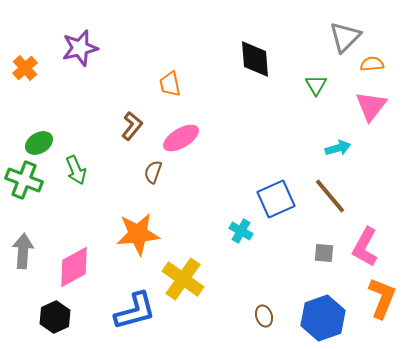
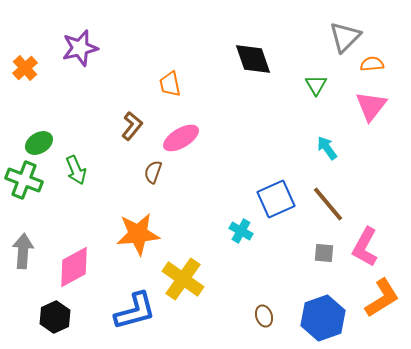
black diamond: moved 2 px left; rotated 15 degrees counterclockwise
cyan arrow: moved 11 px left; rotated 110 degrees counterclockwise
brown line: moved 2 px left, 8 px down
orange L-shape: rotated 36 degrees clockwise
